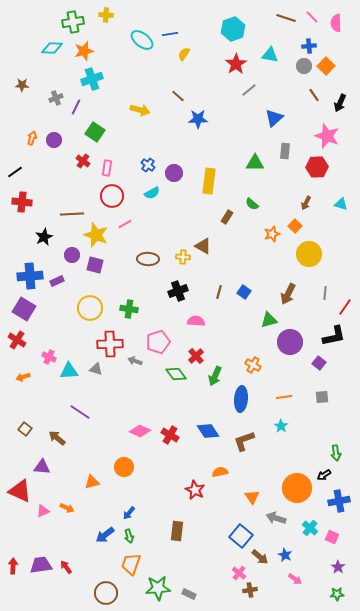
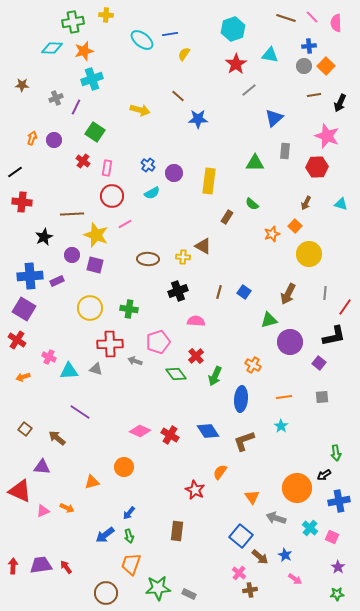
brown line at (314, 95): rotated 64 degrees counterclockwise
orange semicircle at (220, 472): rotated 42 degrees counterclockwise
